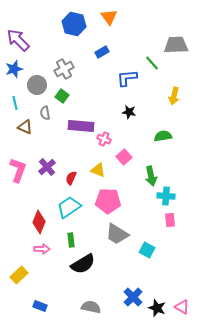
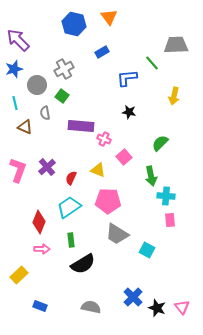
green semicircle at (163, 136): moved 3 px left, 7 px down; rotated 36 degrees counterclockwise
pink triangle at (182, 307): rotated 21 degrees clockwise
